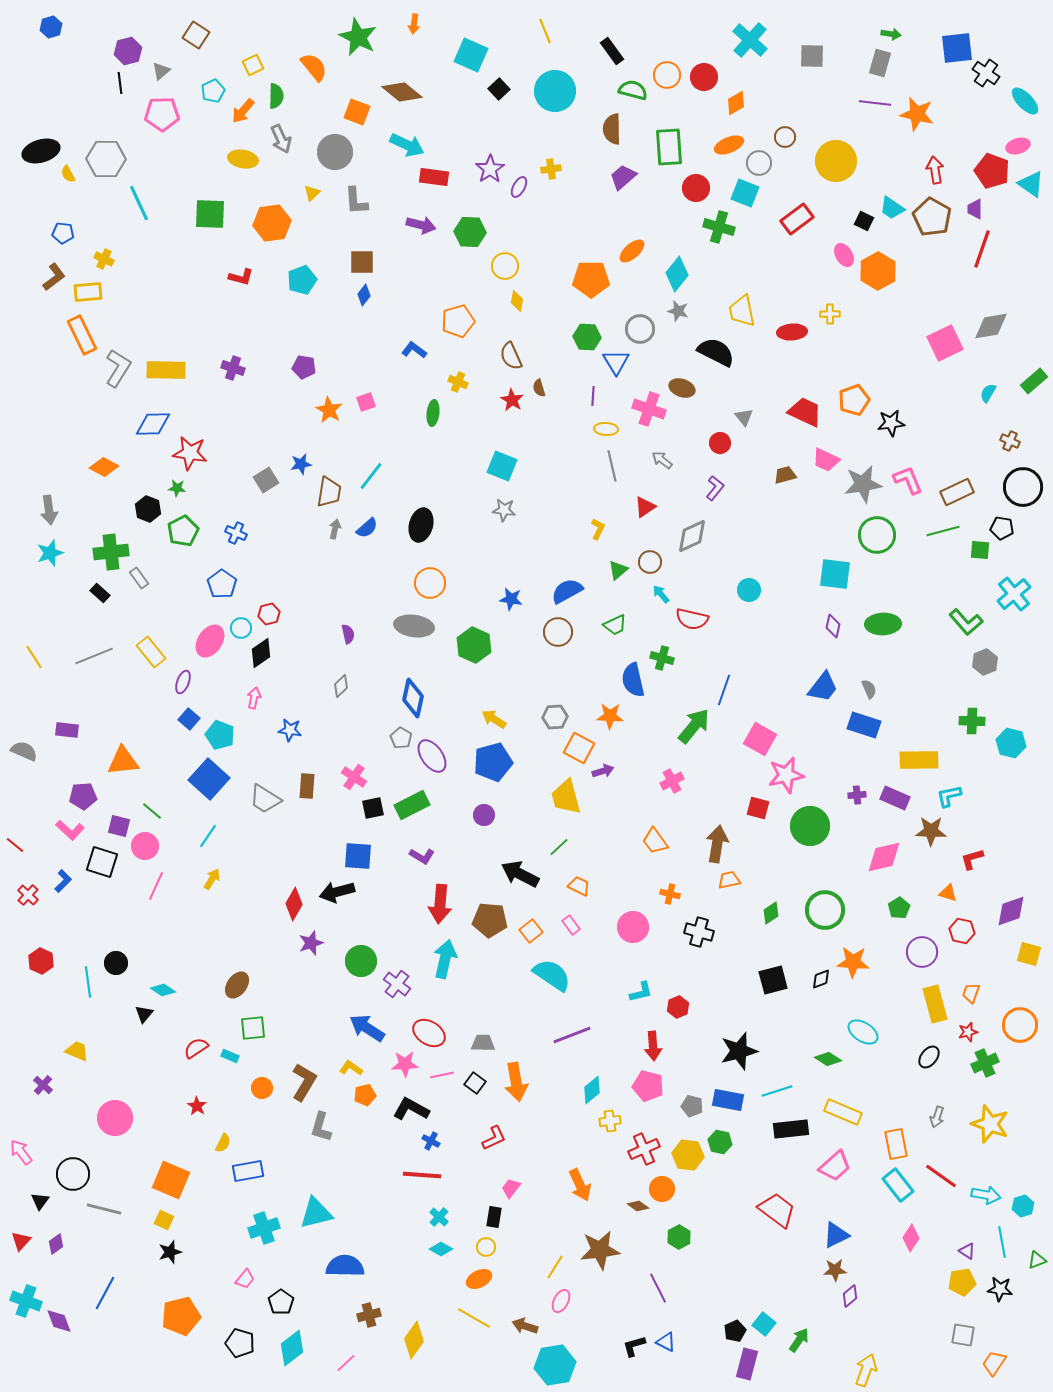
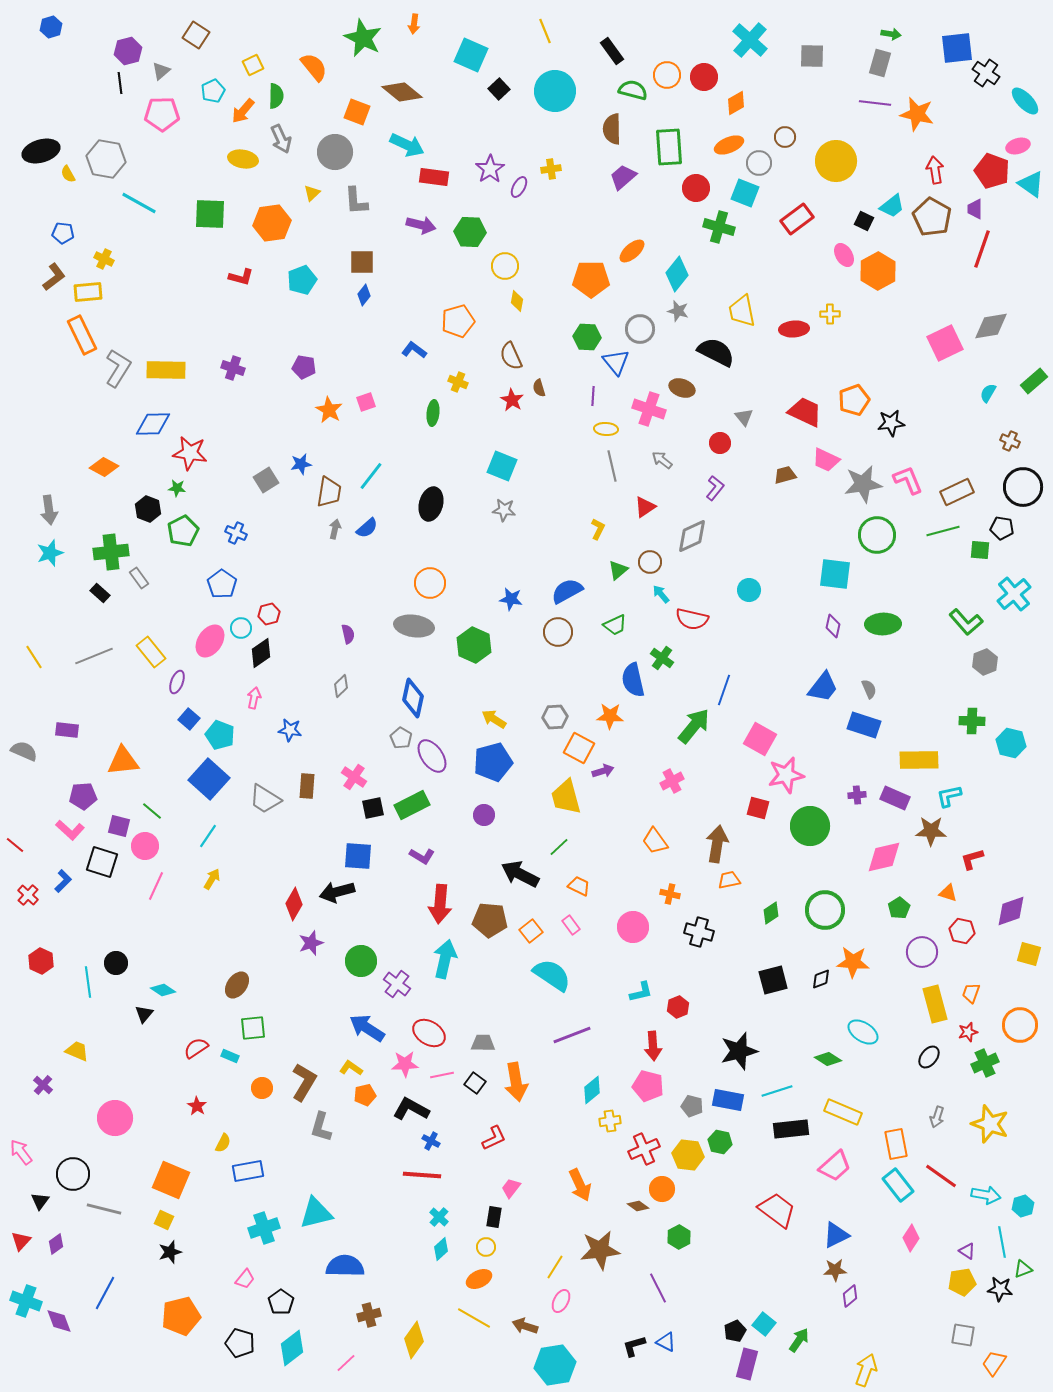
green star at (358, 37): moved 5 px right, 1 px down
gray hexagon at (106, 159): rotated 9 degrees clockwise
cyan line at (139, 203): rotated 36 degrees counterclockwise
cyan trapezoid at (892, 208): moved 2 px up; rotated 72 degrees counterclockwise
red ellipse at (792, 332): moved 2 px right, 3 px up
blue triangle at (616, 362): rotated 8 degrees counterclockwise
black ellipse at (421, 525): moved 10 px right, 21 px up
green cross at (662, 658): rotated 20 degrees clockwise
purple ellipse at (183, 682): moved 6 px left
cyan diamond at (441, 1249): rotated 70 degrees counterclockwise
green triangle at (1037, 1260): moved 14 px left, 9 px down
